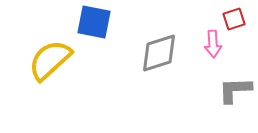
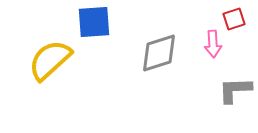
blue square: rotated 15 degrees counterclockwise
